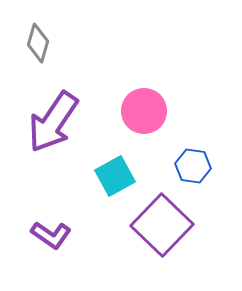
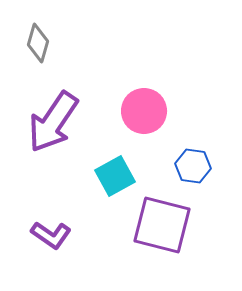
purple square: rotated 30 degrees counterclockwise
